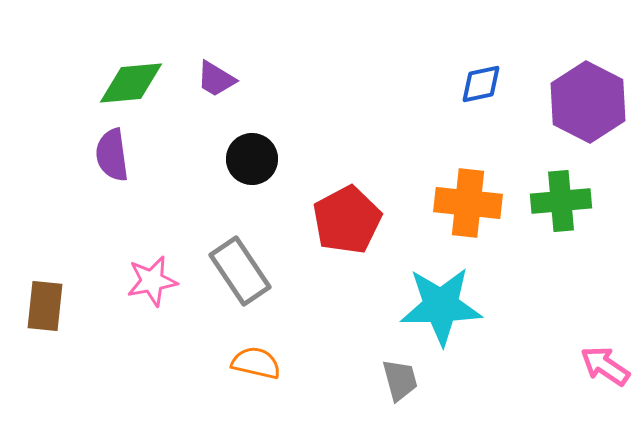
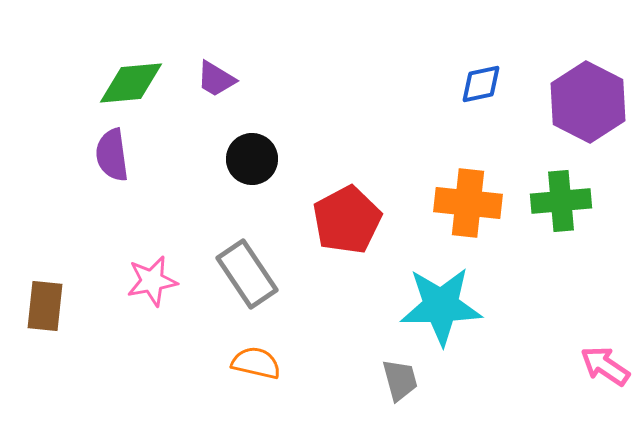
gray rectangle: moved 7 px right, 3 px down
